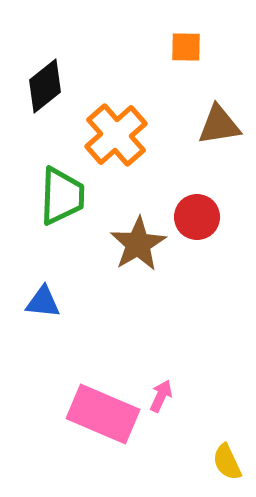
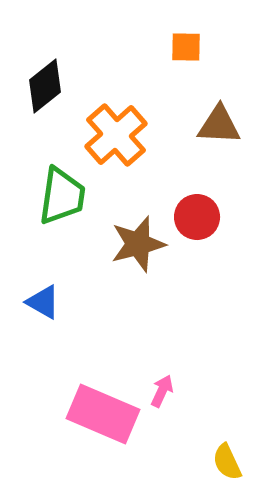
brown triangle: rotated 12 degrees clockwise
green trapezoid: rotated 6 degrees clockwise
brown star: rotated 16 degrees clockwise
blue triangle: rotated 24 degrees clockwise
pink arrow: moved 1 px right, 5 px up
